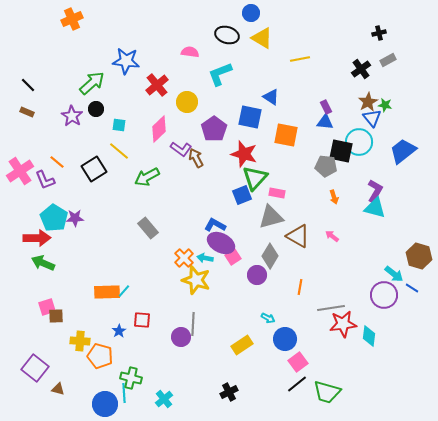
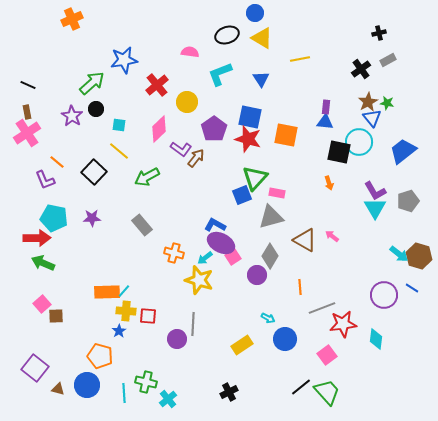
blue circle at (251, 13): moved 4 px right
black ellipse at (227, 35): rotated 35 degrees counterclockwise
blue star at (126, 61): moved 2 px left, 1 px up; rotated 16 degrees counterclockwise
black line at (28, 85): rotated 21 degrees counterclockwise
blue triangle at (271, 97): moved 10 px left, 18 px up; rotated 24 degrees clockwise
green star at (385, 105): moved 2 px right, 2 px up
purple rectangle at (326, 107): rotated 32 degrees clockwise
brown rectangle at (27, 112): rotated 56 degrees clockwise
black square at (341, 151): moved 2 px left, 1 px down
red star at (244, 154): moved 4 px right, 15 px up
brown arrow at (196, 158): rotated 66 degrees clockwise
gray pentagon at (326, 166): moved 82 px right, 35 px down; rotated 25 degrees counterclockwise
black square at (94, 169): moved 3 px down; rotated 15 degrees counterclockwise
pink cross at (20, 171): moved 7 px right, 38 px up
purple L-shape at (375, 191): rotated 120 degrees clockwise
orange arrow at (334, 197): moved 5 px left, 14 px up
cyan triangle at (375, 208): rotated 45 degrees clockwise
cyan pentagon at (54, 218): rotated 20 degrees counterclockwise
purple star at (75, 218): moved 17 px right
gray rectangle at (148, 228): moved 6 px left, 3 px up
brown triangle at (298, 236): moved 7 px right, 4 px down
orange cross at (184, 258): moved 10 px left, 5 px up; rotated 30 degrees counterclockwise
cyan arrow at (205, 258): rotated 49 degrees counterclockwise
cyan arrow at (394, 274): moved 5 px right, 20 px up
yellow star at (196, 280): moved 3 px right
orange line at (300, 287): rotated 14 degrees counterclockwise
pink square at (47, 307): moved 5 px left, 3 px up; rotated 24 degrees counterclockwise
gray line at (331, 308): moved 9 px left; rotated 12 degrees counterclockwise
red square at (142, 320): moved 6 px right, 4 px up
cyan diamond at (369, 336): moved 7 px right, 3 px down
purple circle at (181, 337): moved 4 px left, 2 px down
yellow cross at (80, 341): moved 46 px right, 30 px up
pink square at (298, 362): moved 29 px right, 7 px up
green cross at (131, 378): moved 15 px right, 4 px down
black line at (297, 384): moved 4 px right, 3 px down
green trapezoid at (327, 392): rotated 148 degrees counterclockwise
cyan cross at (164, 399): moved 4 px right
blue circle at (105, 404): moved 18 px left, 19 px up
